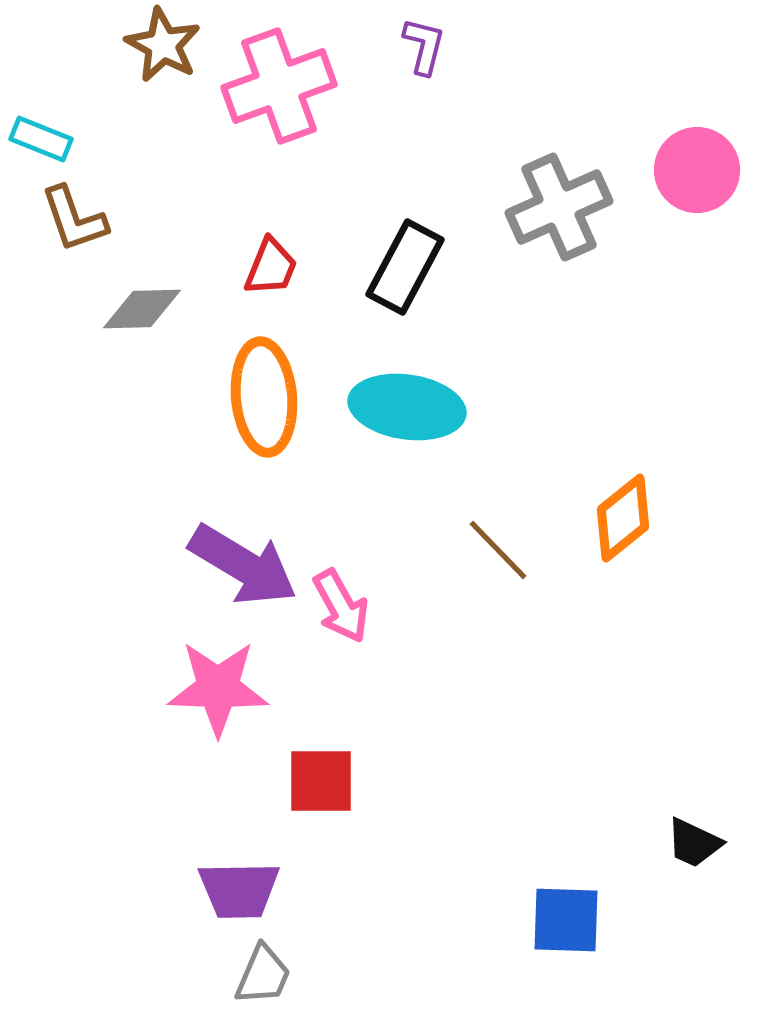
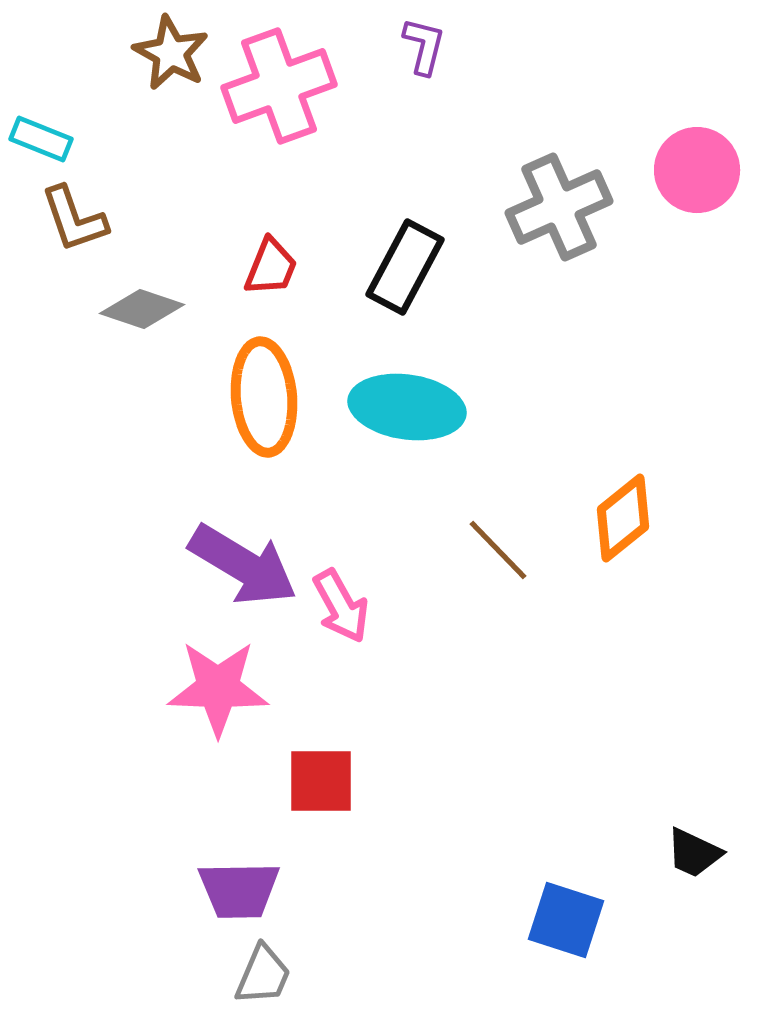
brown star: moved 8 px right, 8 px down
gray diamond: rotated 20 degrees clockwise
black trapezoid: moved 10 px down
blue square: rotated 16 degrees clockwise
